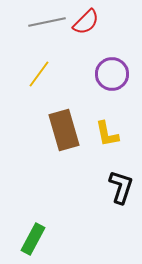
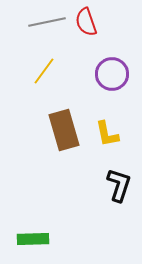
red semicircle: rotated 116 degrees clockwise
yellow line: moved 5 px right, 3 px up
black L-shape: moved 2 px left, 2 px up
green rectangle: rotated 60 degrees clockwise
